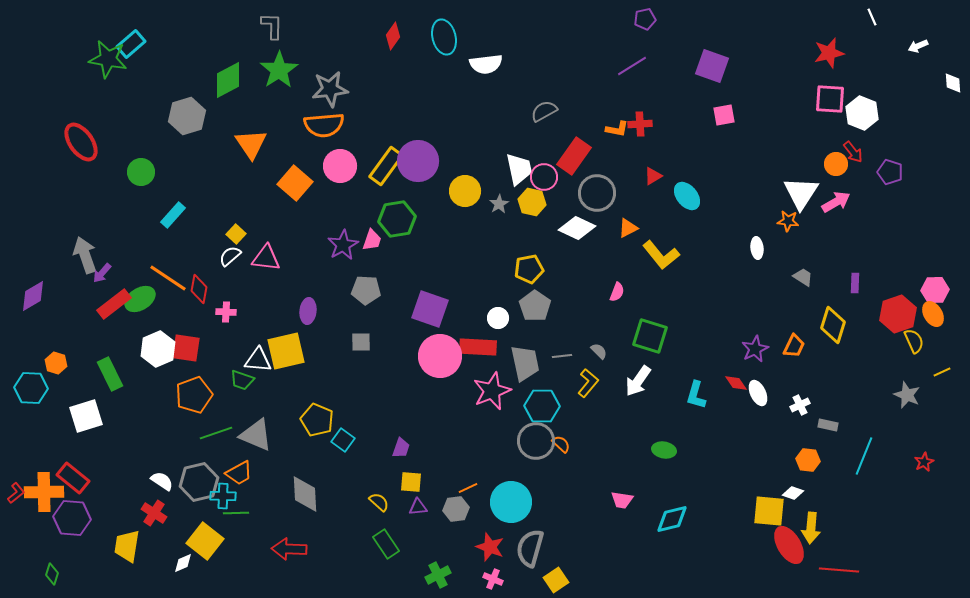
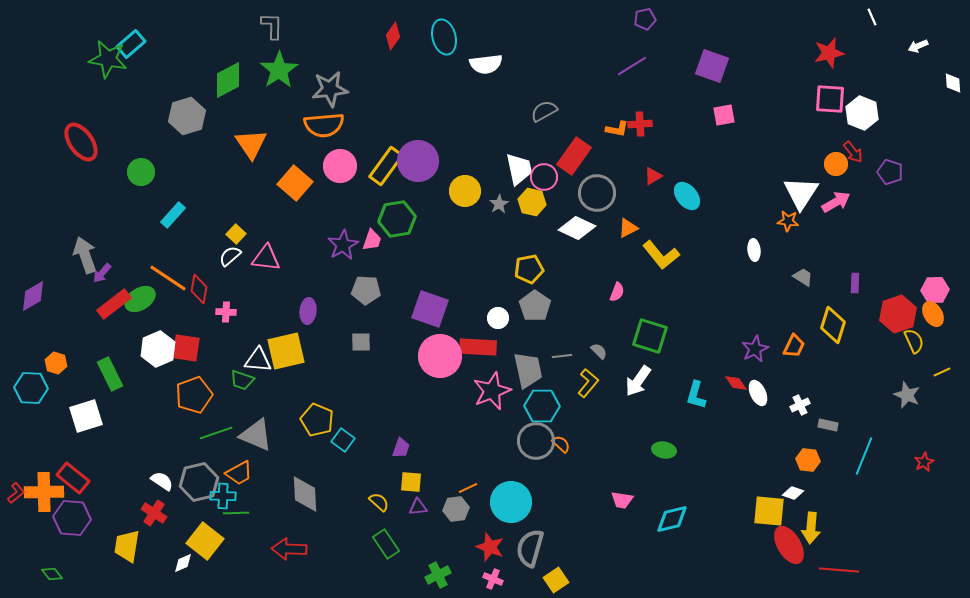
white ellipse at (757, 248): moved 3 px left, 2 px down
gray trapezoid at (525, 363): moved 3 px right, 7 px down
green diamond at (52, 574): rotated 55 degrees counterclockwise
